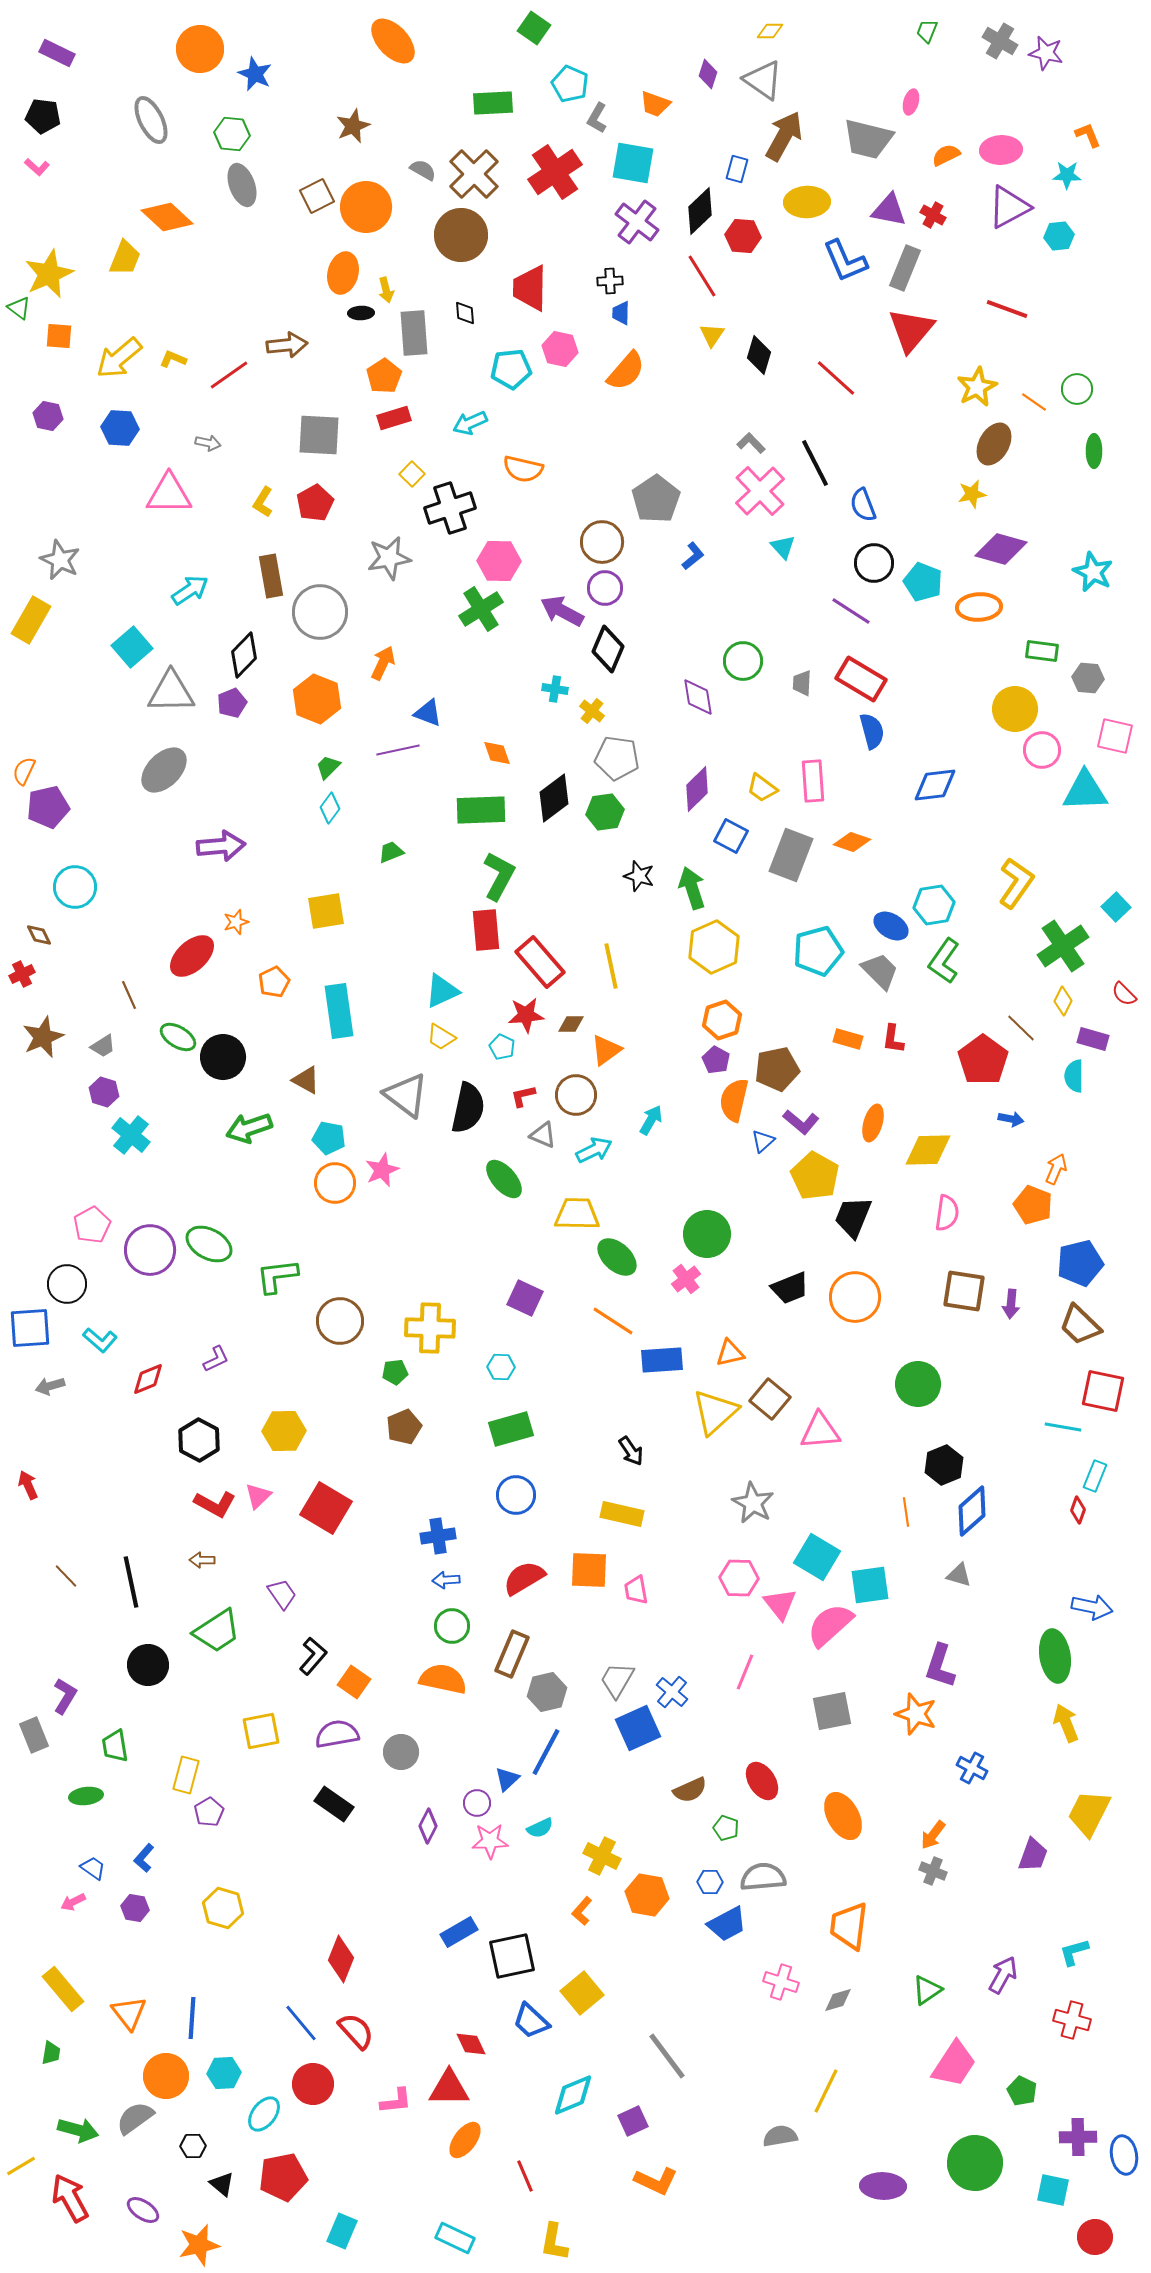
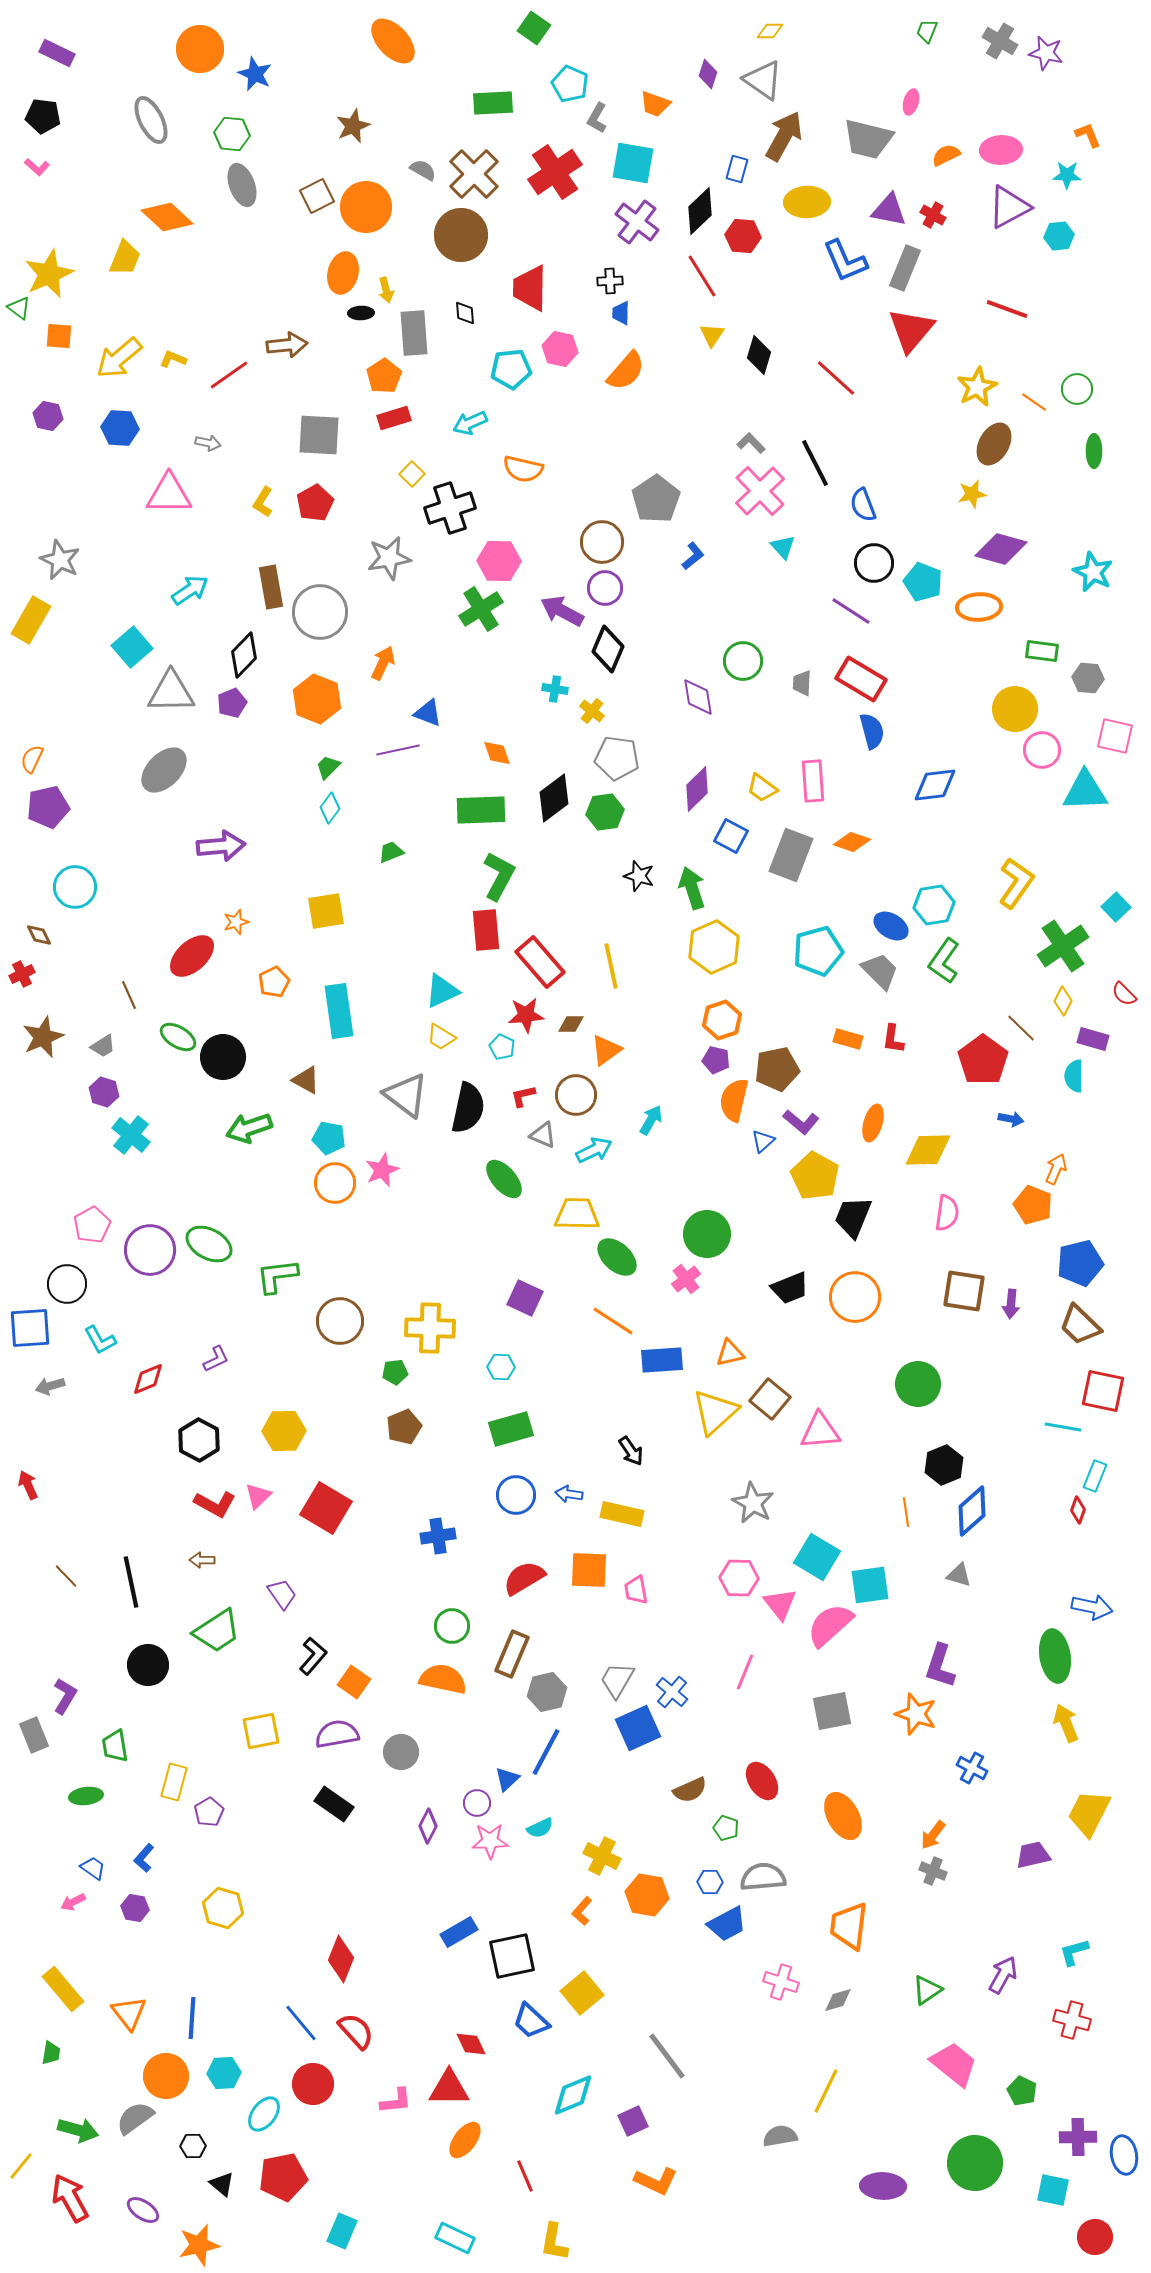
brown rectangle at (271, 576): moved 11 px down
orange semicircle at (24, 771): moved 8 px right, 12 px up
purple pentagon at (716, 1060): rotated 16 degrees counterclockwise
cyan L-shape at (100, 1340): rotated 20 degrees clockwise
blue arrow at (446, 1580): moved 123 px right, 86 px up; rotated 12 degrees clockwise
yellow rectangle at (186, 1775): moved 12 px left, 7 px down
purple trapezoid at (1033, 1855): rotated 123 degrees counterclockwise
pink trapezoid at (954, 2064): rotated 84 degrees counterclockwise
yellow line at (21, 2166): rotated 20 degrees counterclockwise
